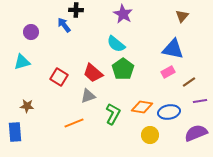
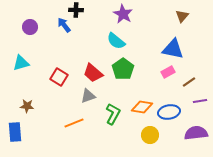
purple circle: moved 1 px left, 5 px up
cyan semicircle: moved 3 px up
cyan triangle: moved 1 px left, 1 px down
purple semicircle: rotated 15 degrees clockwise
